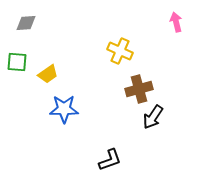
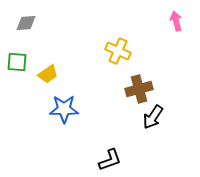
pink arrow: moved 1 px up
yellow cross: moved 2 px left
